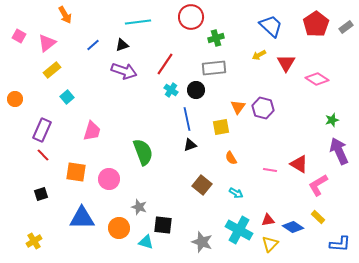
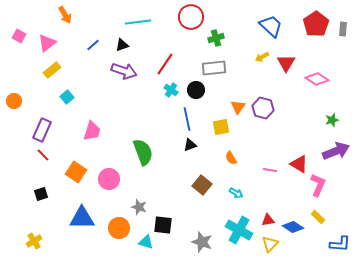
gray rectangle at (346, 27): moved 3 px left, 2 px down; rotated 48 degrees counterclockwise
yellow arrow at (259, 55): moved 3 px right, 2 px down
orange circle at (15, 99): moved 1 px left, 2 px down
purple arrow at (339, 151): moved 3 px left; rotated 92 degrees clockwise
orange square at (76, 172): rotated 25 degrees clockwise
pink L-shape at (318, 185): rotated 145 degrees clockwise
